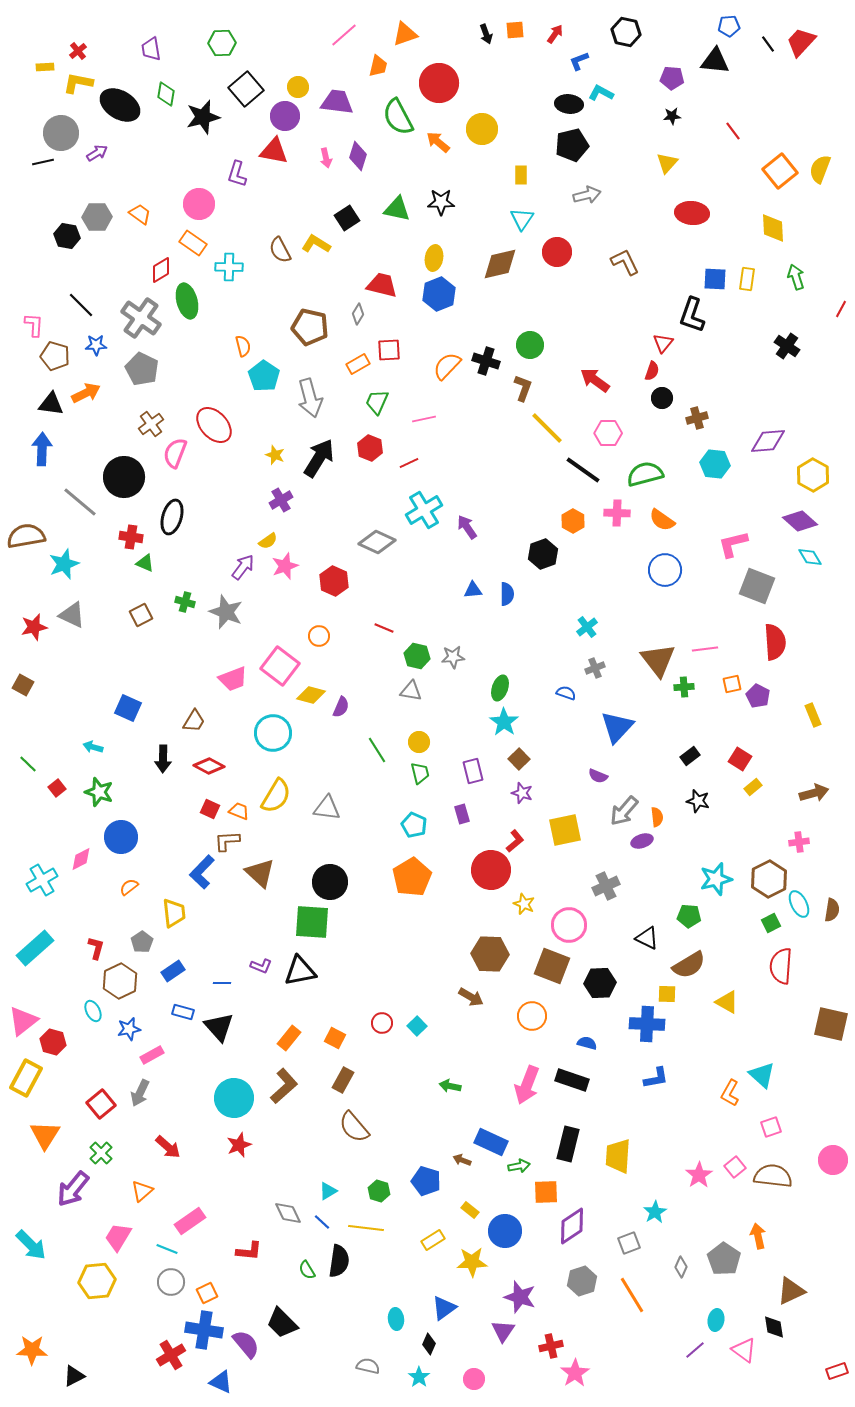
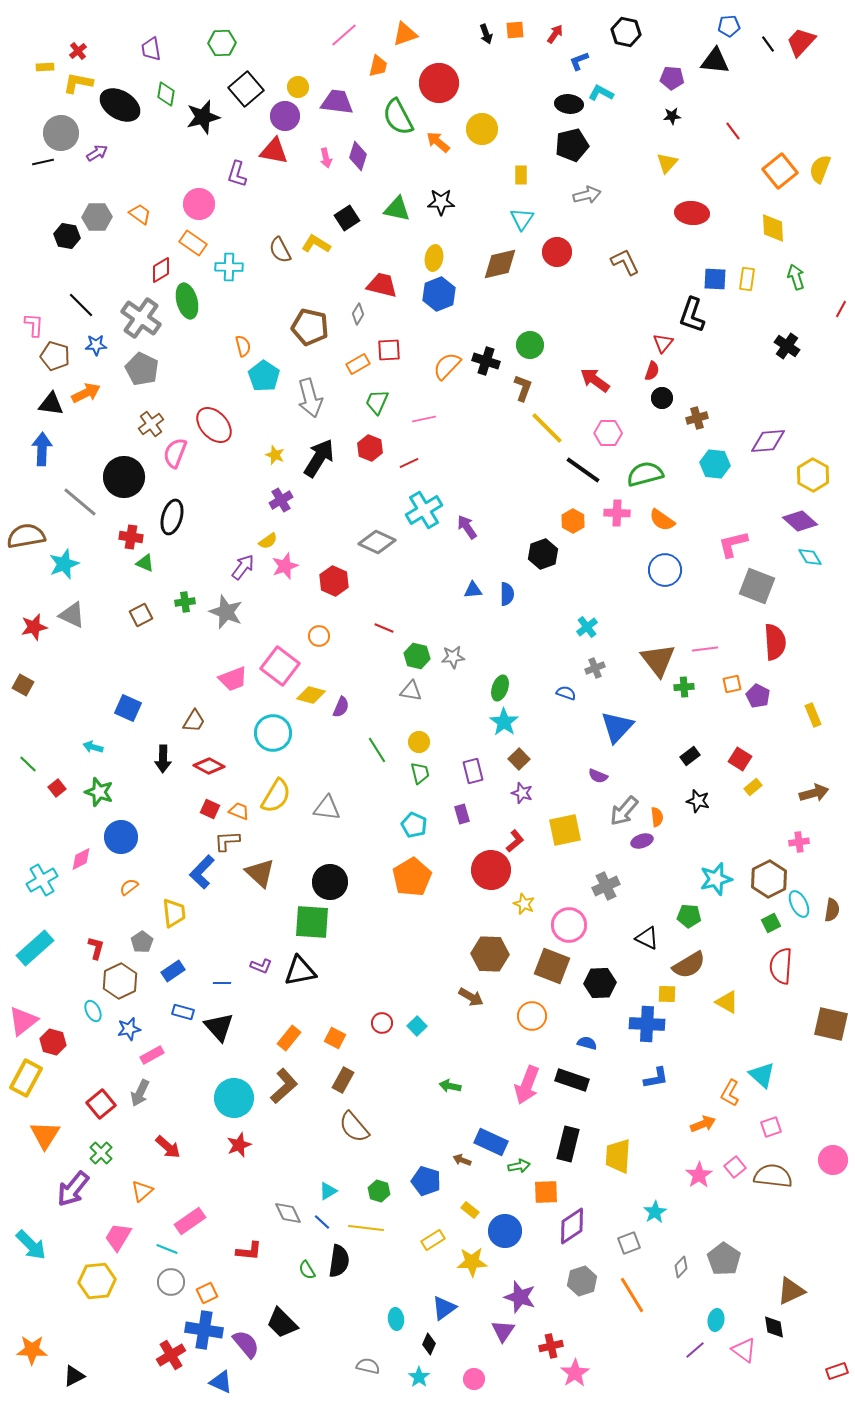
green cross at (185, 602): rotated 24 degrees counterclockwise
orange arrow at (758, 1236): moved 55 px left, 112 px up; rotated 80 degrees clockwise
gray diamond at (681, 1267): rotated 20 degrees clockwise
